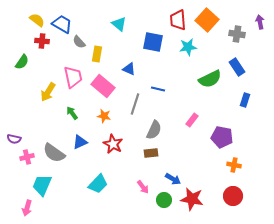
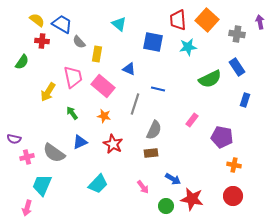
green circle at (164, 200): moved 2 px right, 6 px down
